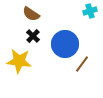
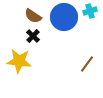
brown semicircle: moved 2 px right, 2 px down
blue circle: moved 1 px left, 27 px up
brown line: moved 5 px right
